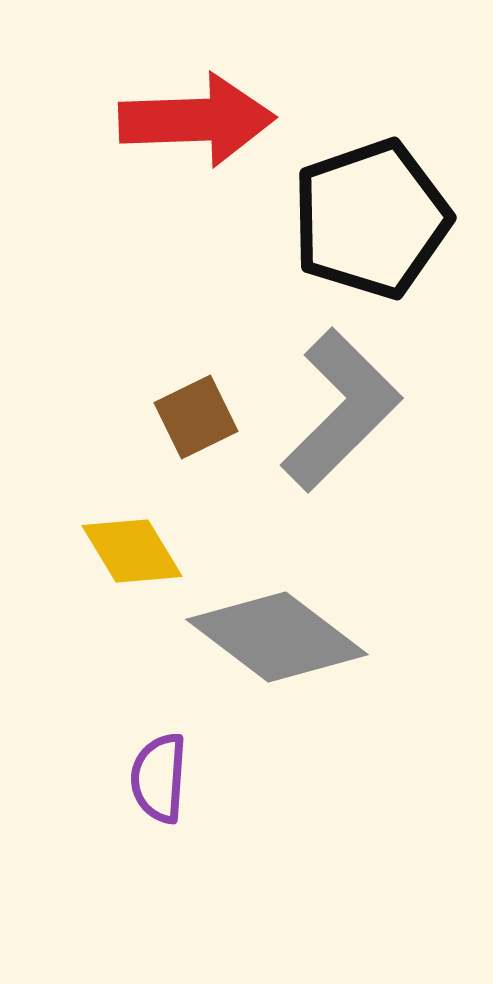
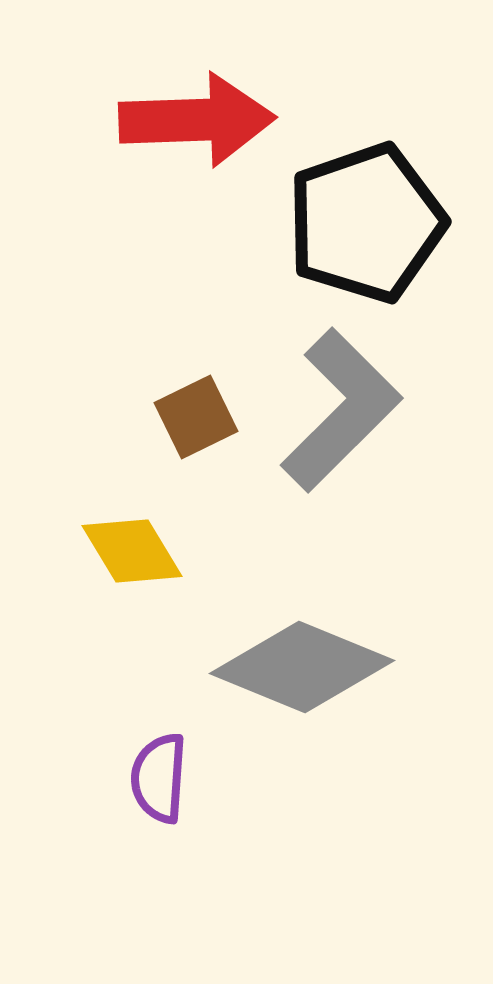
black pentagon: moved 5 px left, 4 px down
gray diamond: moved 25 px right, 30 px down; rotated 15 degrees counterclockwise
